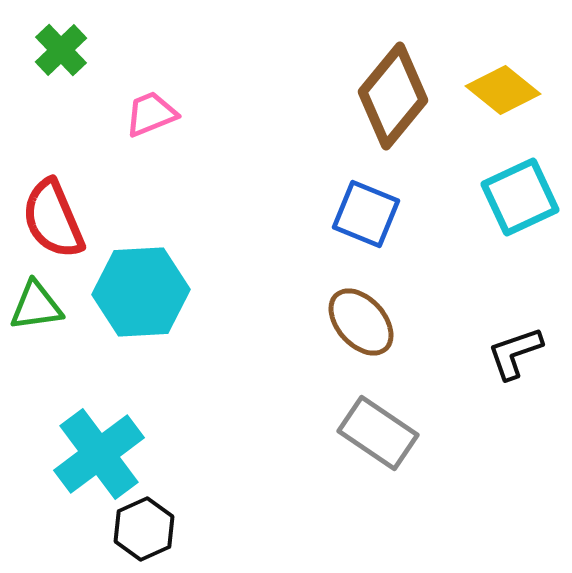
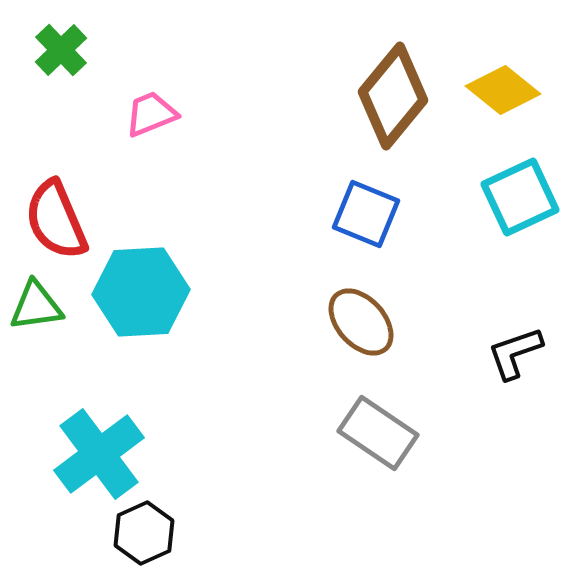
red semicircle: moved 3 px right, 1 px down
black hexagon: moved 4 px down
